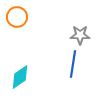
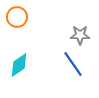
blue line: rotated 44 degrees counterclockwise
cyan diamond: moved 1 px left, 12 px up
